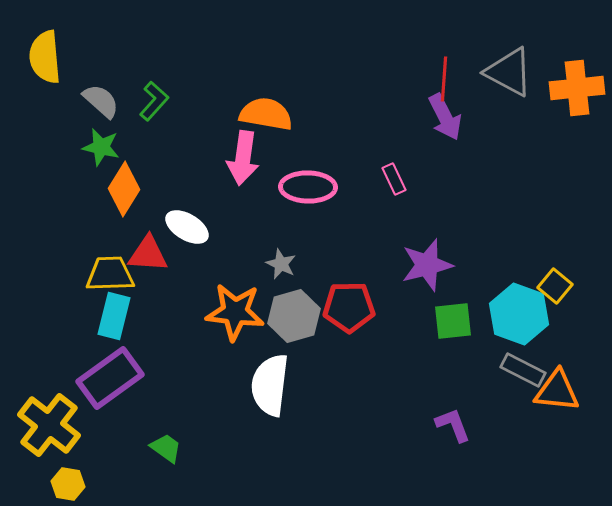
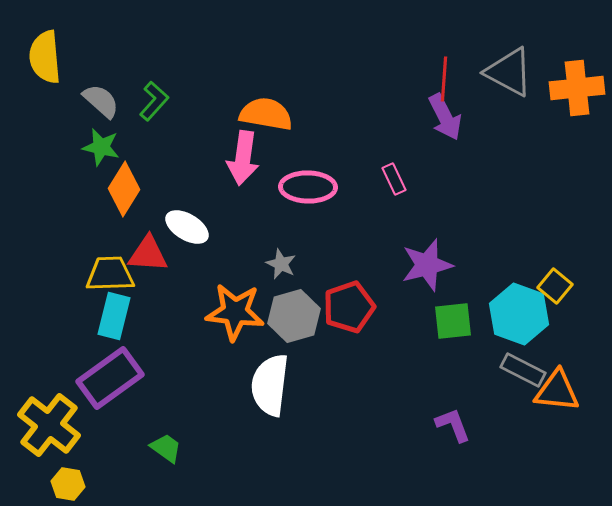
red pentagon: rotated 18 degrees counterclockwise
